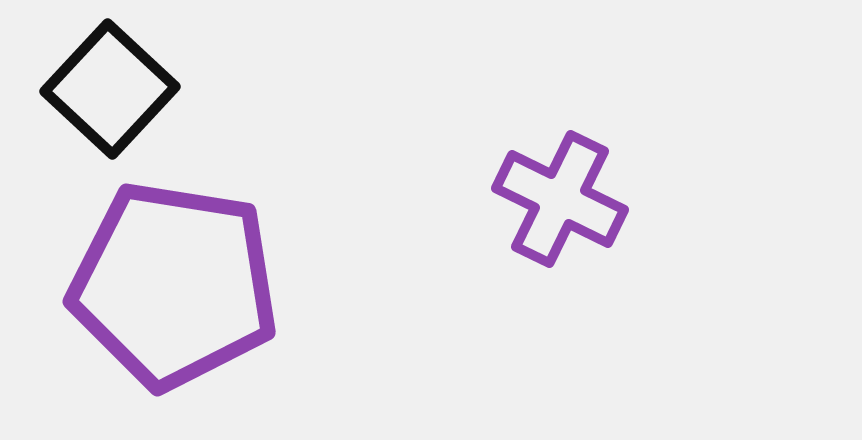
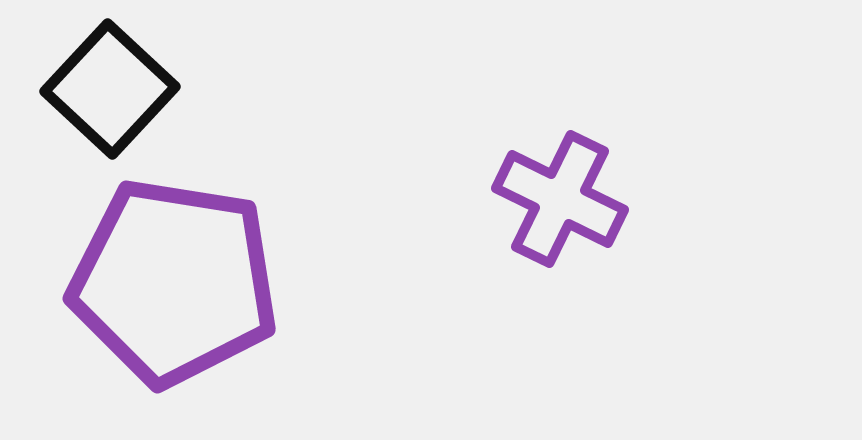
purple pentagon: moved 3 px up
